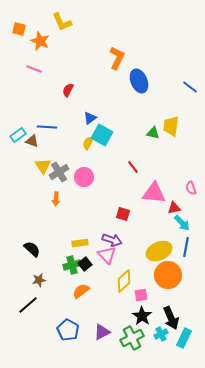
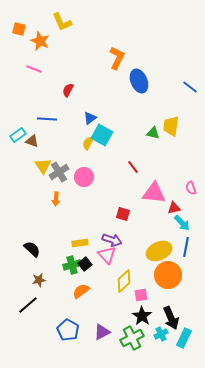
blue line at (47, 127): moved 8 px up
